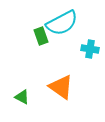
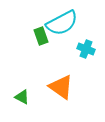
cyan cross: moved 4 px left; rotated 12 degrees clockwise
